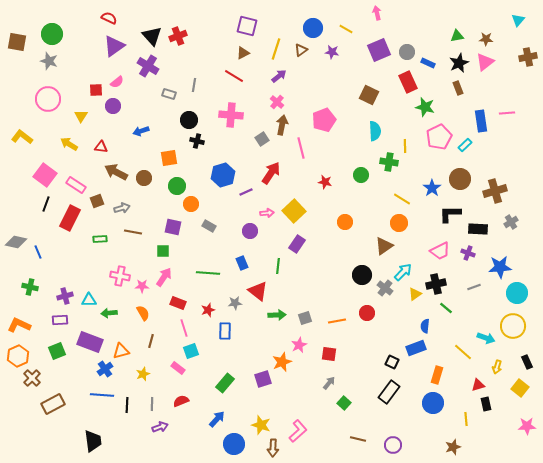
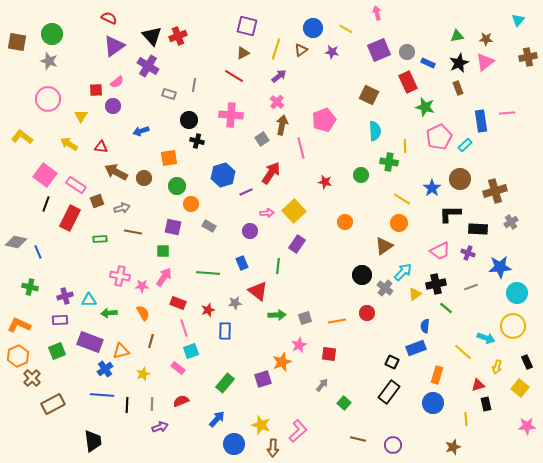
gray line at (474, 287): moved 3 px left
gray arrow at (329, 383): moved 7 px left, 2 px down
